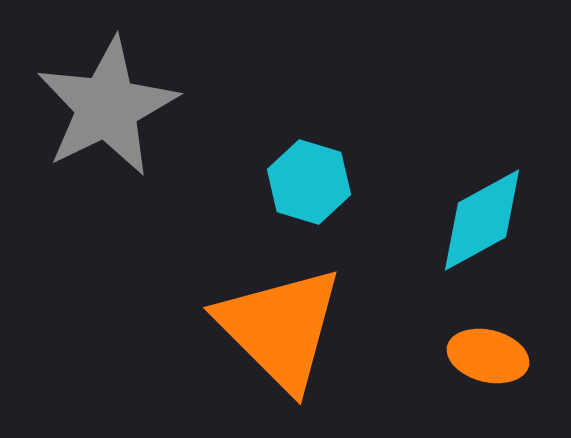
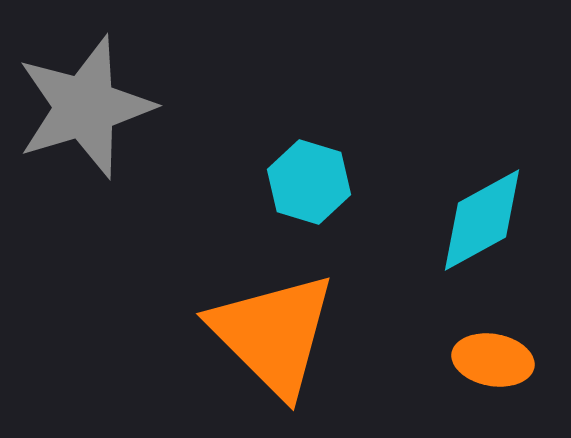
gray star: moved 22 px left; rotated 9 degrees clockwise
orange triangle: moved 7 px left, 6 px down
orange ellipse: moved 5 px right, 4 px down; rotated 4 degrees counterclockwise
